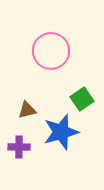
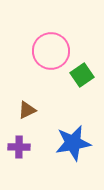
green square: moved 24 px up
brown triangle: rotated 12 degrees counterclockwise
blue star: moved 12 px right, 11 px down; rotated 6 degrees clockwise
